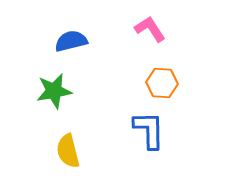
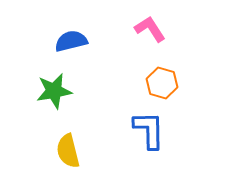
orange hexagon: rotated 12 degrees clockwise
